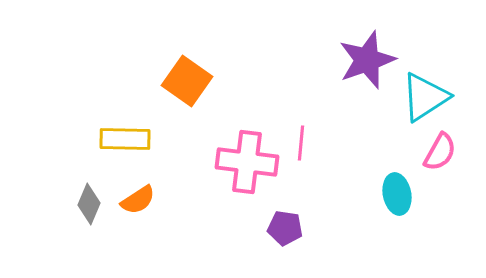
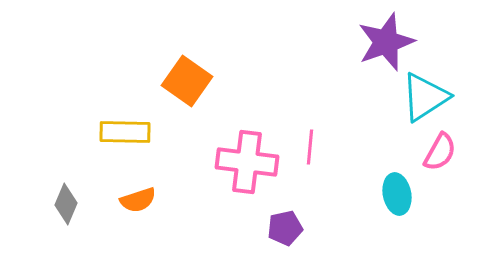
purple star: moved 19 px right, 18 px up
yellow rectangle: moved 7 px up
pink line: moved 9 px right, 4 px down
orange semicircle: rotated 15 degrees clockwise
gray diamond: moved 23 px left
purple pentagon: rotated 20 degrees counterclockwise
